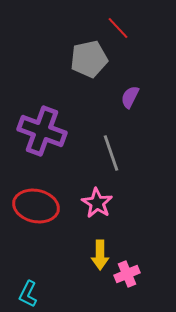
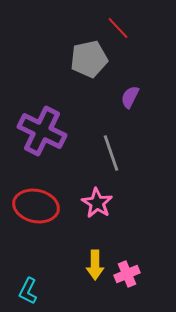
purple cross: rotated 6 degrees clockwise
yellow arrow: moved 5 px left, 10 px down
cyan L-shape: moved 3 px up
